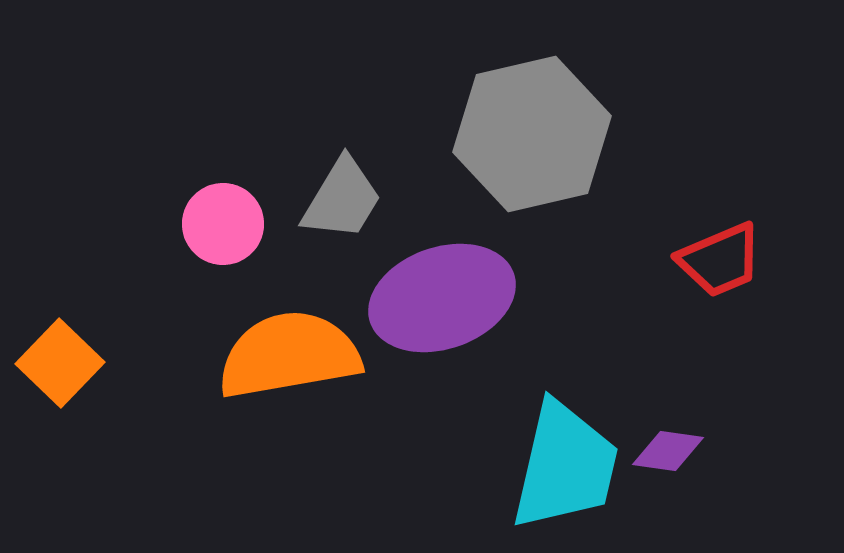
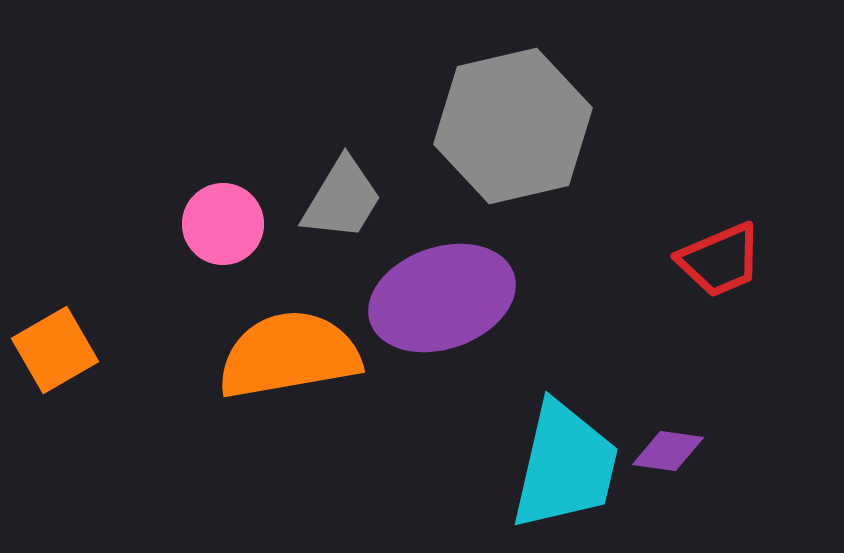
gray hexagon: moved 19 px left, 8 px up
orange square: moved 5 px left, 13 px up; rotated 16 degrees clockwise
